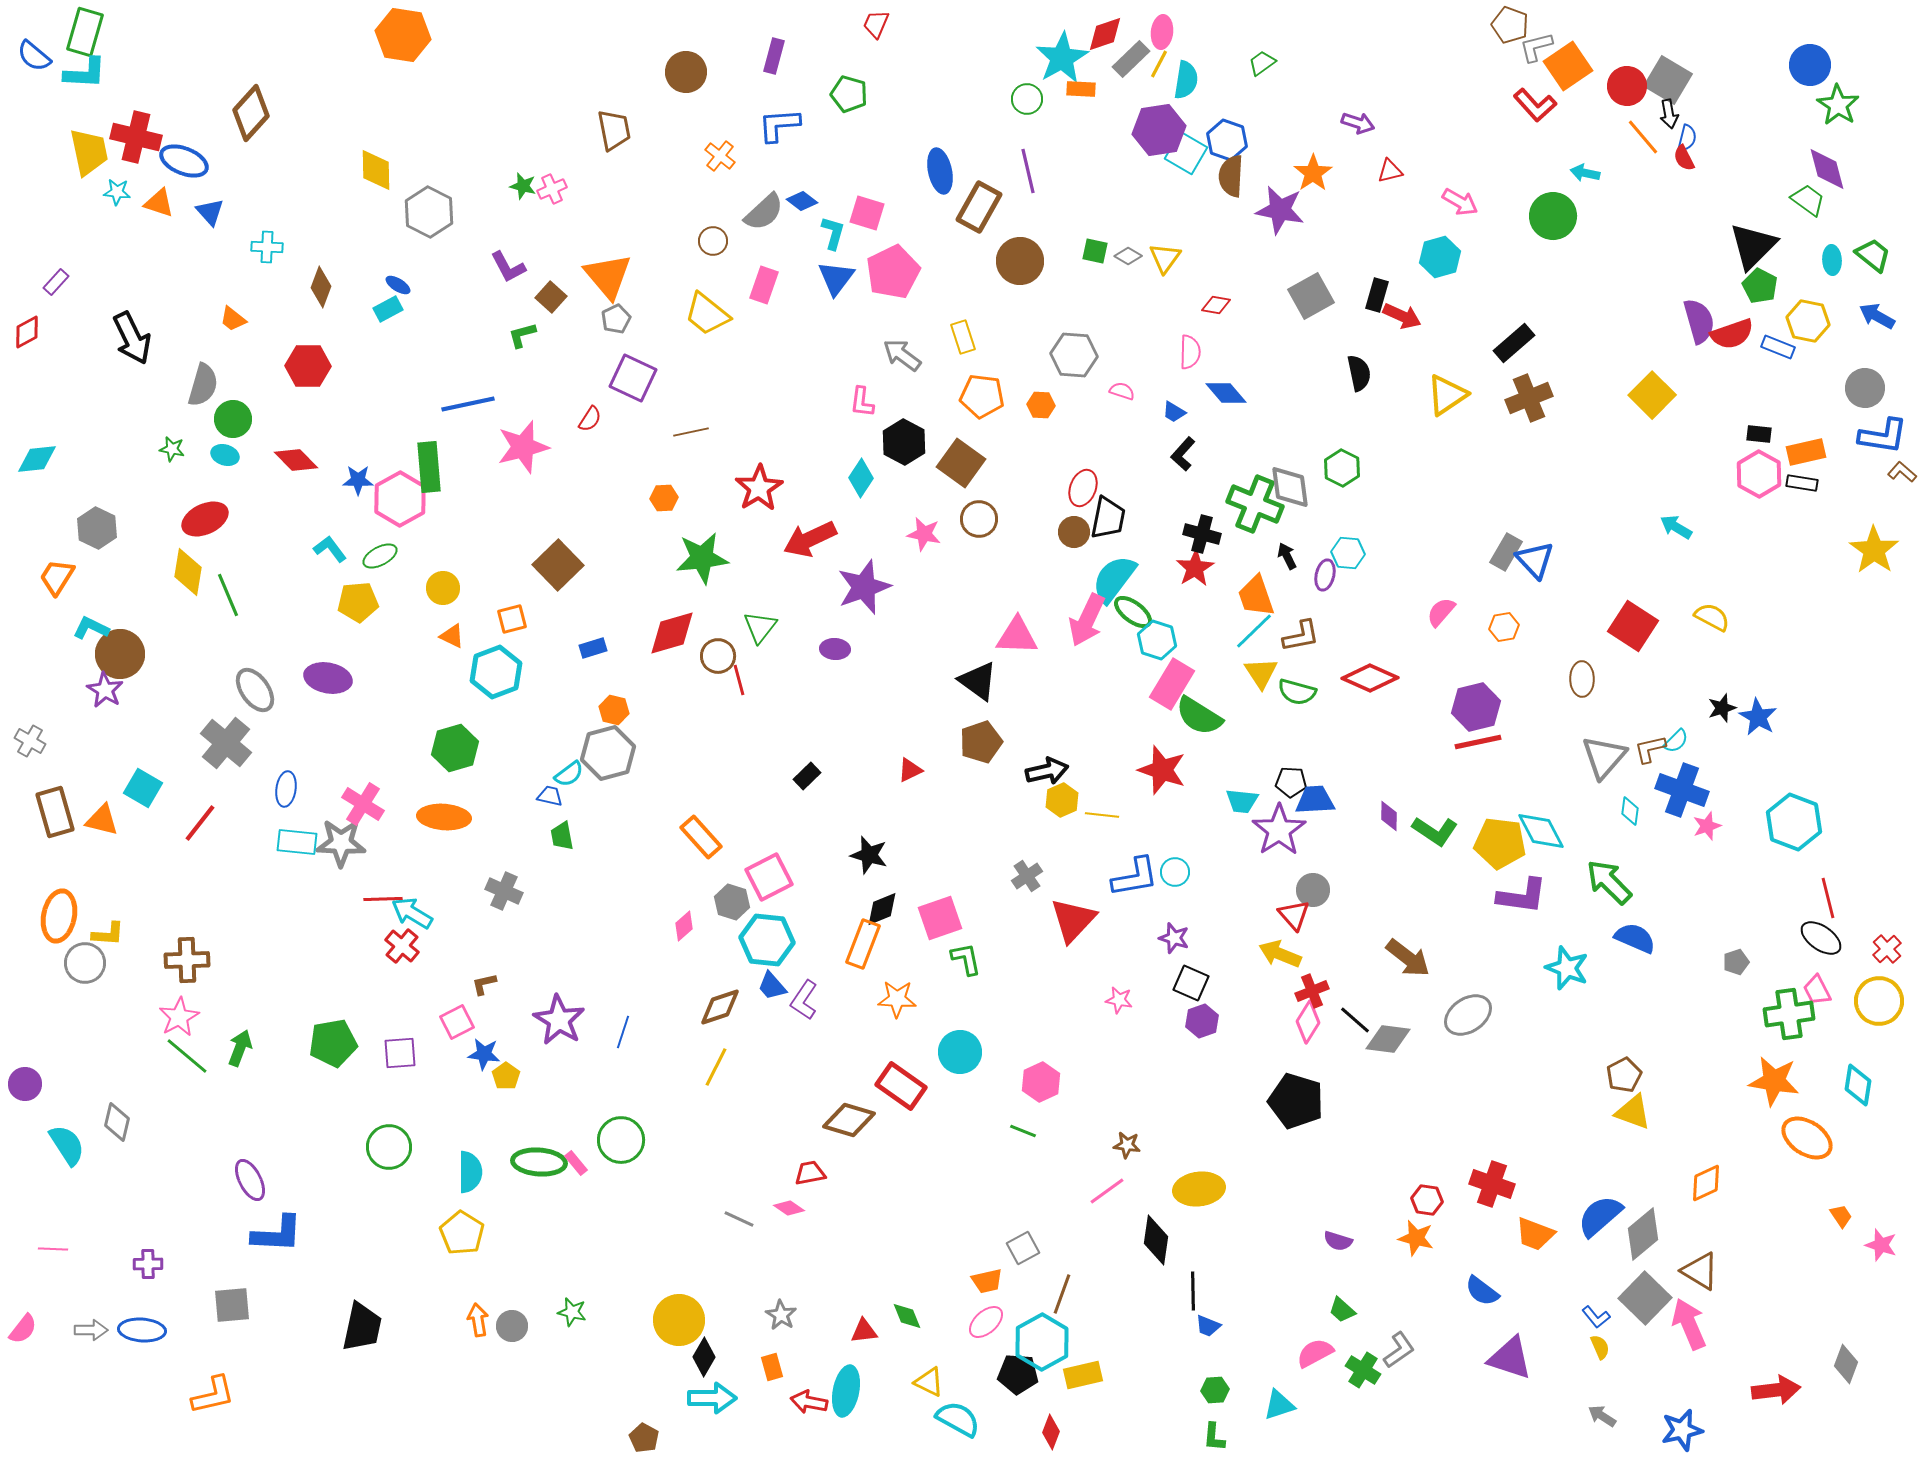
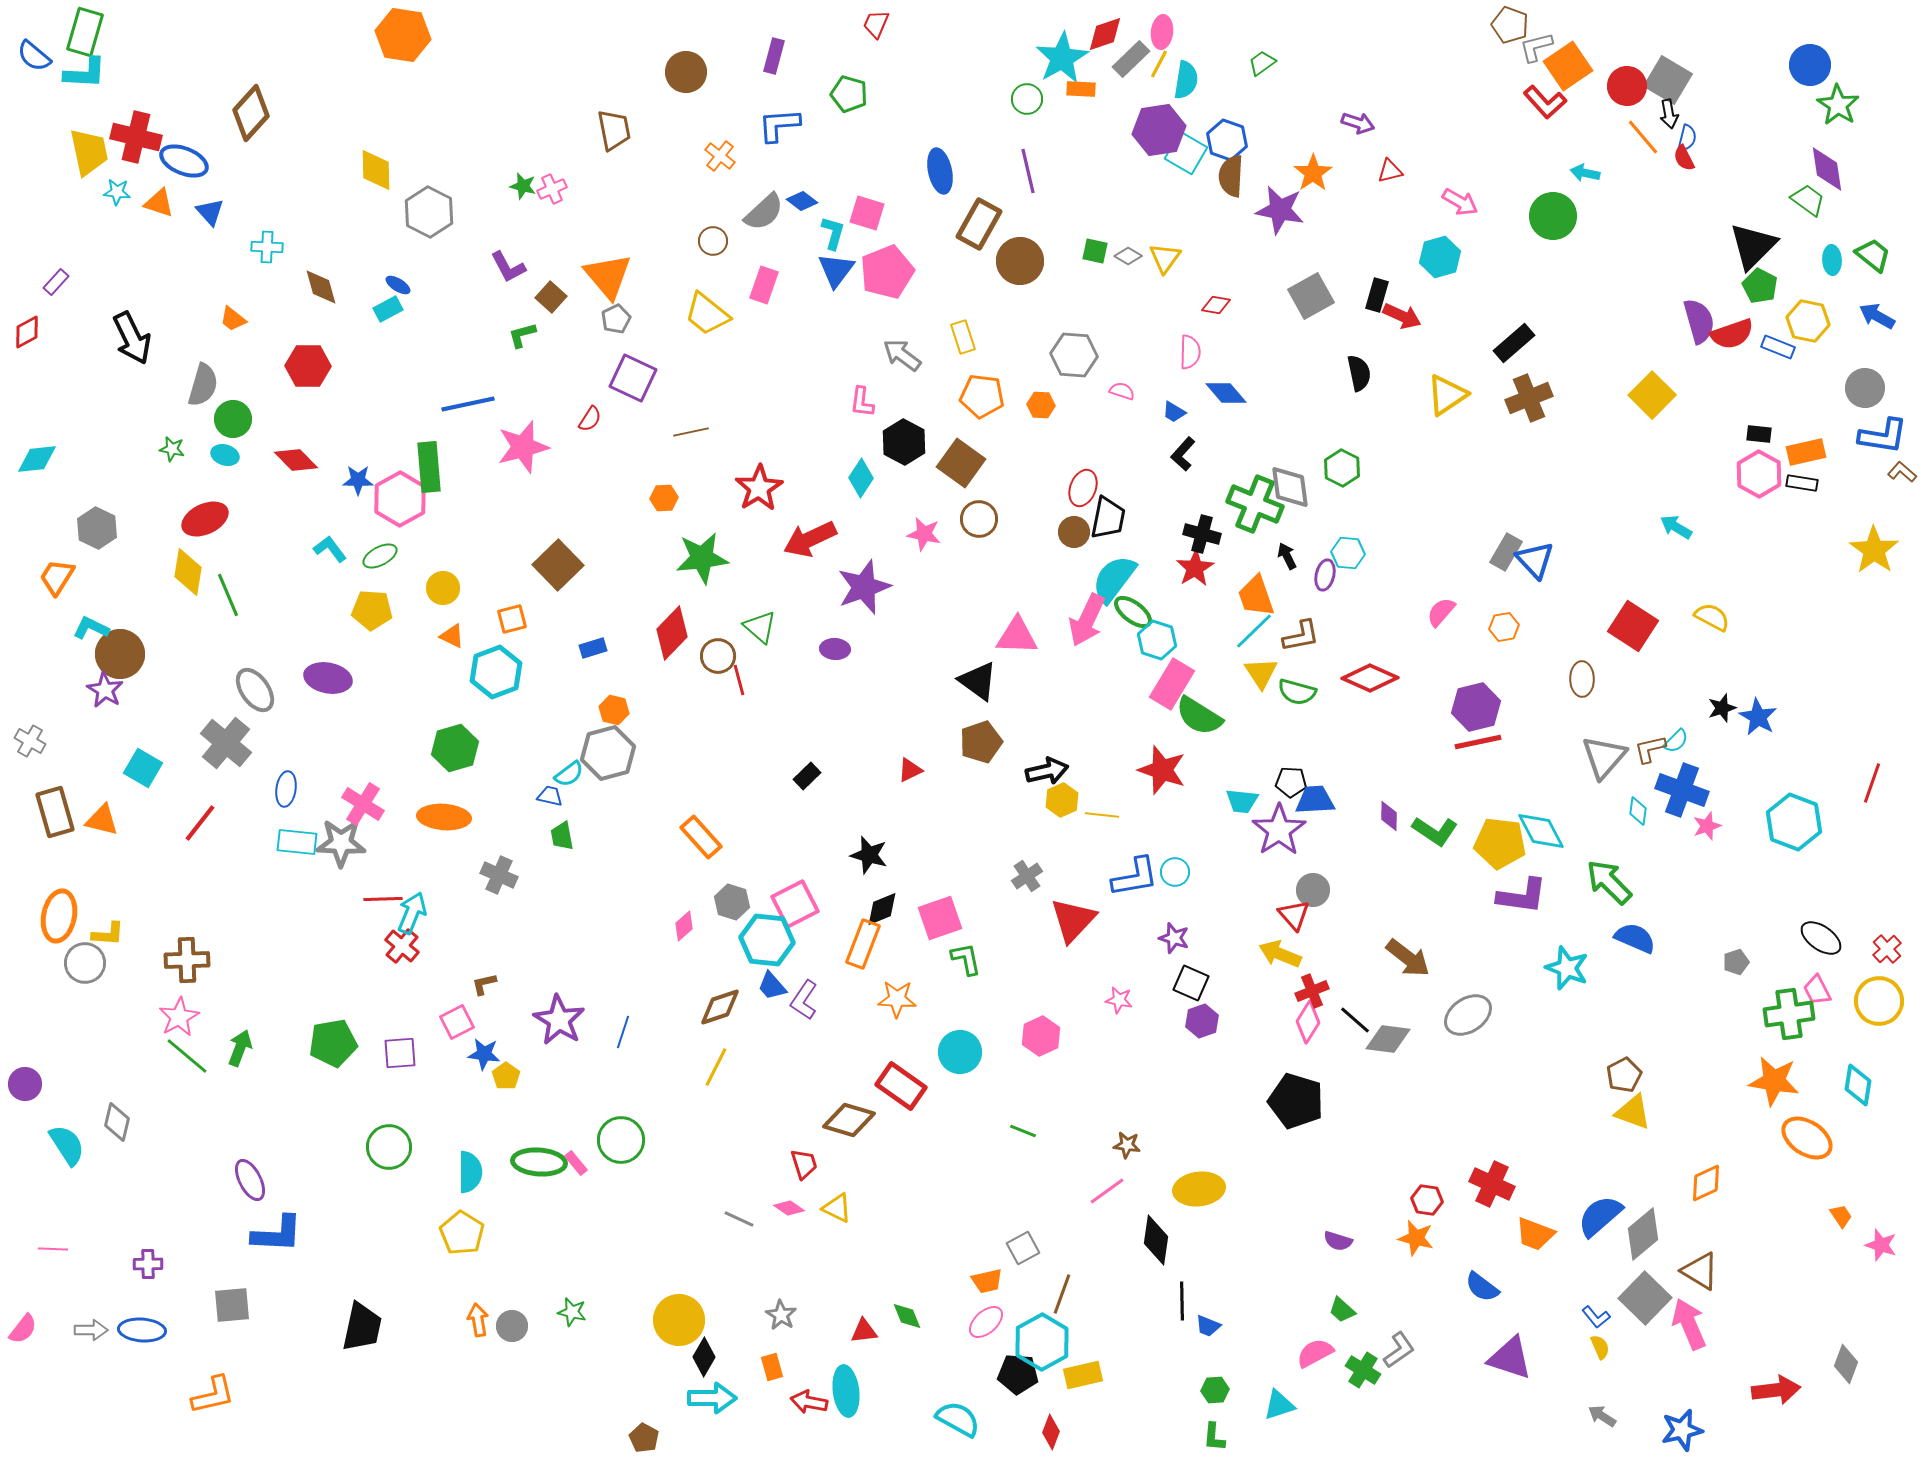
red L-shape at (1535, 105): moved 10 px right, 3 px up
purple diamond at (1827, 169): rotated 6 degrees clockwise
brown rectangle at (979, 207): moved 17 px down
pink pentagon at (893, 272): moved 6 px left; rotated 4 degrees clockwise
blue triangle at (836, 278): moved 8 px up
brown diamond at (321, 287): rotated 36 degrees counterclockwise
yellow pentagon at (358, 602): moved 14 px right, 8 px down; rotated 9 degrees clockwise
green triangle at (760, 627): rotated 27 degrees counterclockwise
red diamond at (672, 633): rotated 30 degrees counterclockwise
cyan square at (143, 788): moved 20 px up
cyan diamond at (1630, 811): moved 8 px right
pink square at (769, 877): moved 26 px right, 27 px down
gray cross at (504, 891): moved 5 px left, 16 px up
red line at (1828, 898): moved 44 px right, 115 px up; rotated 33 degrees clockwise
cyan arrow at (412, 913): rotated 81 degrees clockwise
pink hexagon at (1041, 1082): moved 46 px up
red trapezoid at (810, 1173): moved 6 px left, 9 px up; rotated 84 degrees clockwise
red cross at (1492, 1184): rotated 6 degrees clockwise
black line at (1193, 1291): moved 11 px left, 10 px down
blue semicircle at (1482, 1291): moved 4 px up
yellow triangle at (929, 1382): moved 92 px left, 174 px up
cyan ellipse at (846, 1391): rotated 18 degrees counterclockwise
